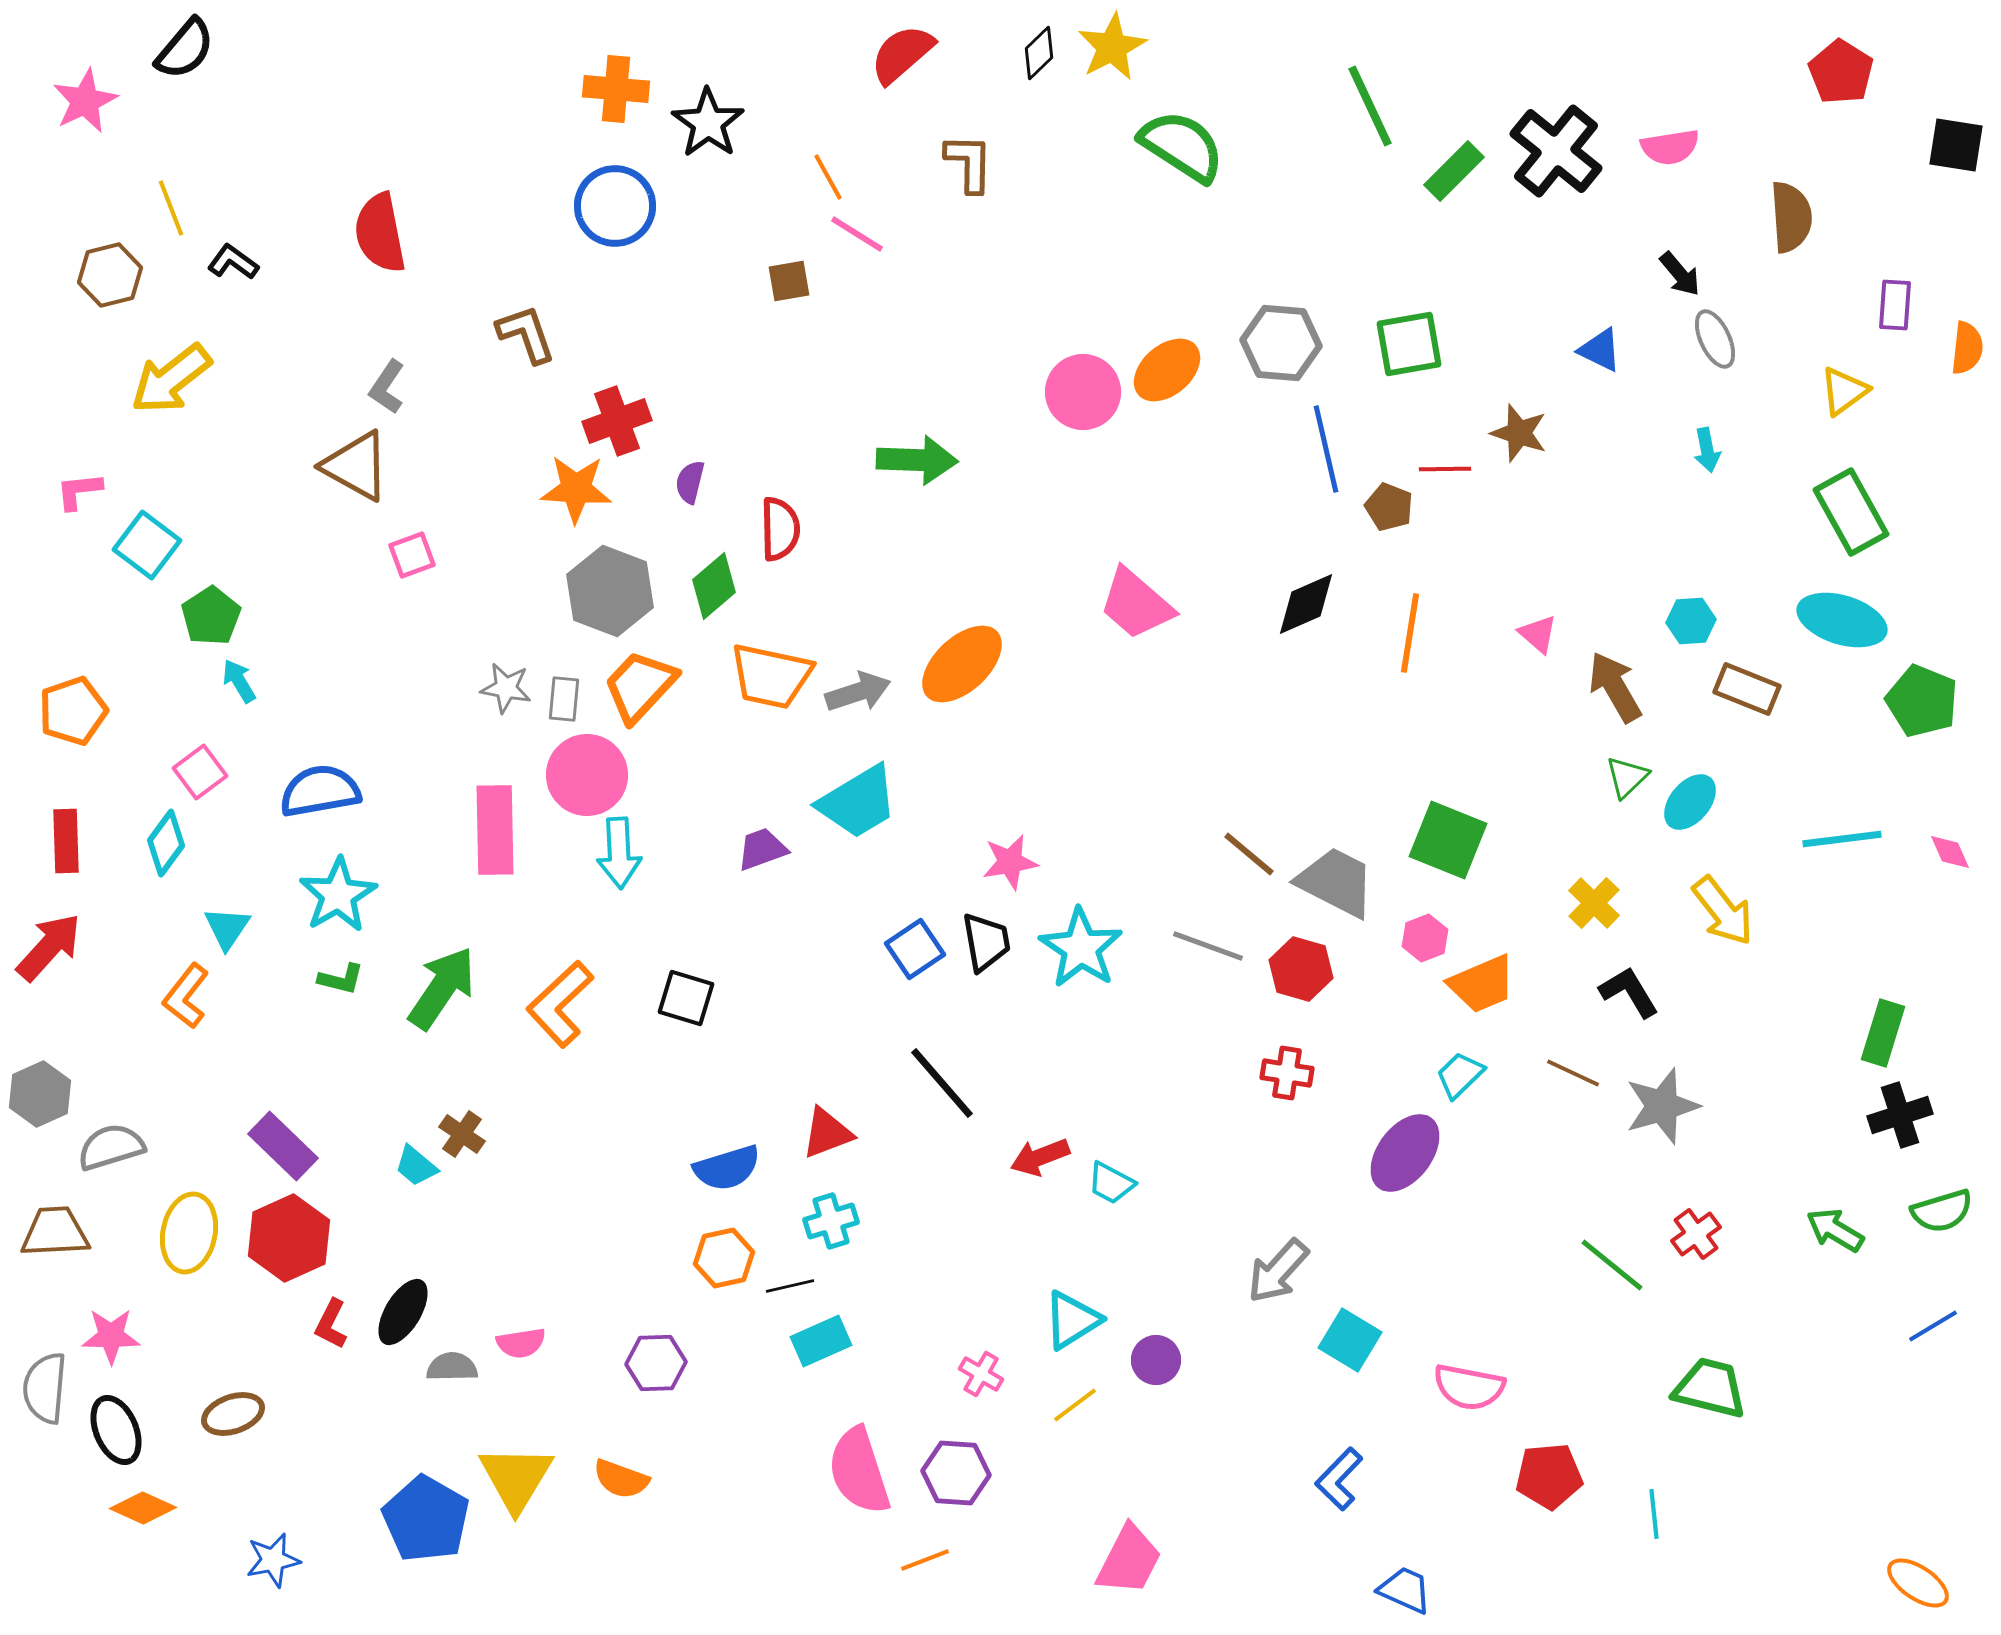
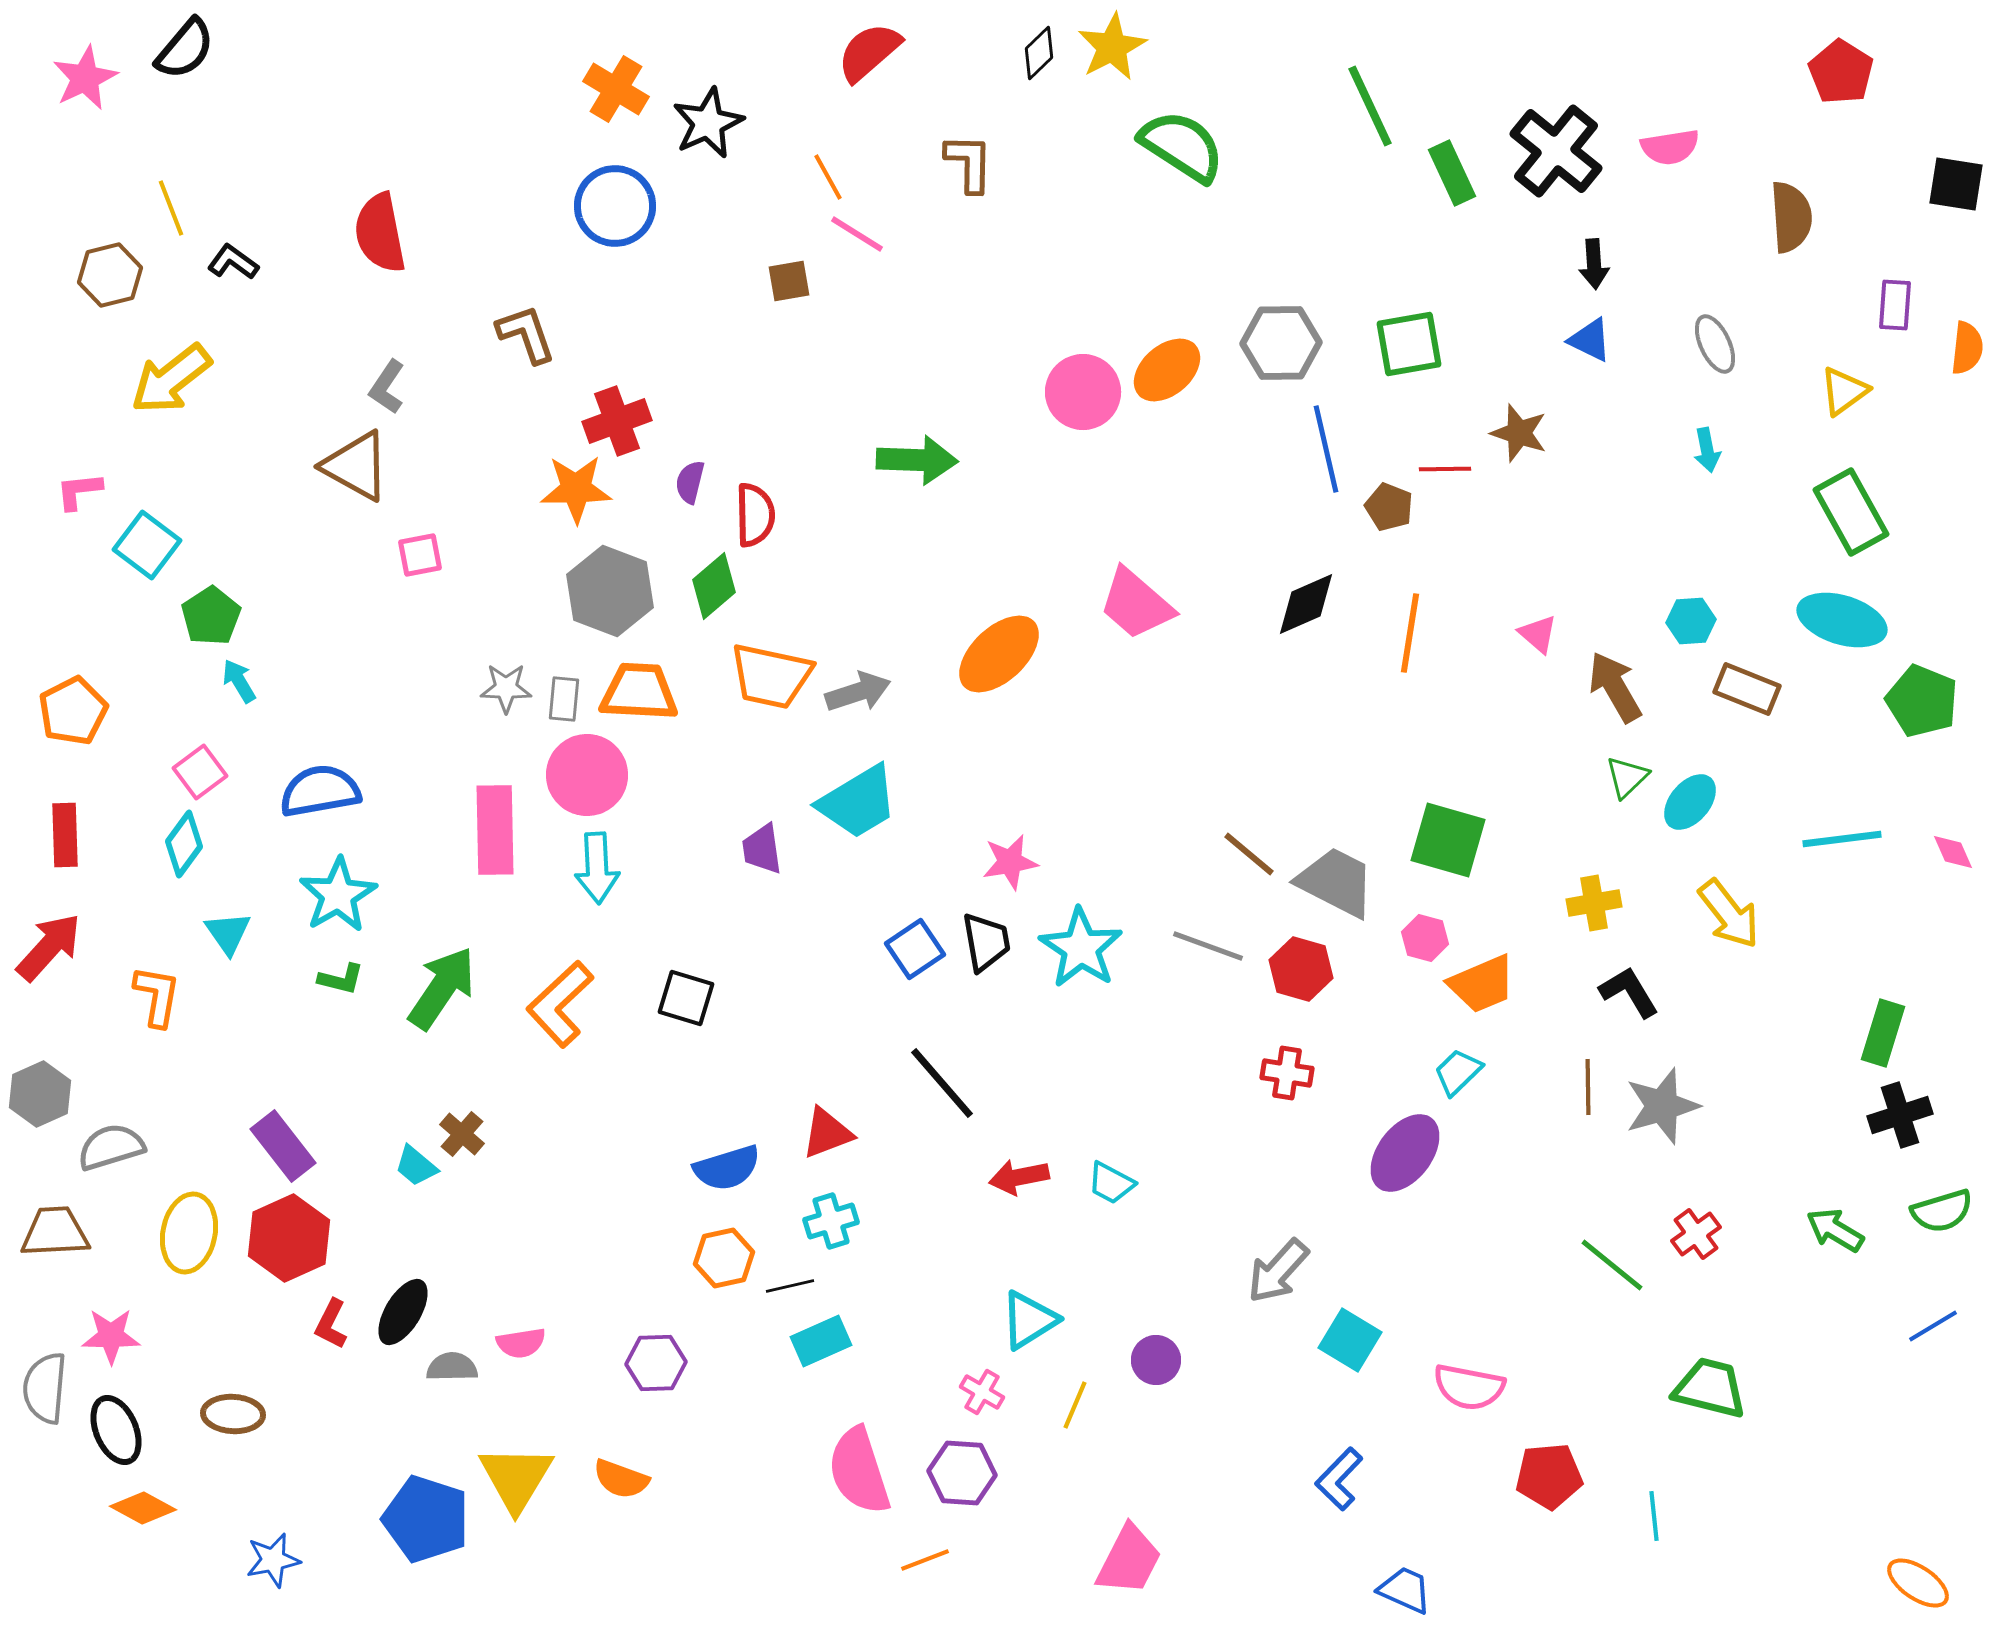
red semicircle at (902, 54): moved 33 px left, 2 px up
orange cross at (616, 89): rotated 26 degrees clockwise
pink star at (85, 101): moved 23 px up
black star at (708, 123): rotated 12 degrees clockwise
black square at (1956, 145): moved 39 px down
green rectangle at (1454, 171): moved 2 px left, 2 px down; rotated 70 degrees counterclockwise
black arrow at (1680, 274): moved 86 px left, 10 px up; rotated 36 degrees clockwise
gray ellipse at (1715, 339): moved 5 px down
gray hexagon at (1281, 343): rotated 6 degrees counterclockwise
blue triangle at (1600, 350): moved 10 px left, 10 px up
orange star at (576, 489): rotated 4 degrees counterclockwise
red semicircle at (780, 529): moved 25 px left, 14 px up
pink square at (412, 555): moved 8 px right; rotated 9 degrees clockwise
orange ellipse at (962, 664): moved 37 px right, 10 px up
orange trapezoid at (640, 686): moved 1 px left, 6 px down; rotated 50 degrees clockwise
gray star at (506, 688): rotated 9 degrees counterclockwise
orange pentagon at (73, 711): rotated 8 degrees counterclockwise
green square at (1448, 840): rotated 6 degrees counterclockwise
red rectangle at (66, 841): moved 1 px left, 6 px up
cyan diamond at (166, 843): moved 18 px right, 1 px down
purple trapezoid at (762, 849): rotated 78 degrees counterclockwise
pink diamond at (1950, 852): moved 3 px right
cyan arrow at (619, 853): moved 22 px left, 15 px down
yellow cross at (1594, 903): rotated 36 degrees clockwise
yellow arrow at (1723, 911): moved 6 px right, 3 px down
cyan triangle at (227, 928): moved 1 px right, 5 px down; rotated 9 degrees counterclockwise
pink hexagon at (1425, 938): rotated 24 degrees counterclockwise
orange L-shape at (186, 996): moved 29 px left; rotated 152 degrees clockwise
brown line at (1573, 1073): moved 15 px right, 14 px down; rotated 64 degrees clockwise
cyan trapezoid at (1460, 1075): moved 2 px left, 3 px up
brown cross at (462, 1134): rotated 6 degrees clockwise
purple rectangle at (283, 1146): rotated 8 degrees clockwise
red arrow at (1040, 1157): moved 21 px left, 20 px down; rotated 10 degrees clockwise
cyan triangle at (1072, 1320): moved 43 px left
pink cross at (981, 1374): moved 1 px right, 18 px down
yellow line at (1075, 1405): rotated 30 degrees counterclockwise
brown ellipse at (233, 1414): rotated 22 degrees clockwise
purple hexagon at (956, 1473): moved 6 px right
orange diamond at (143, 1508): rotated 4 degrees clockwise
cyan line at (1654, 1514): moved 2 px down
blue pentagon at (426, 1519): rotated 12 degrees counterclockwise
